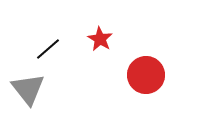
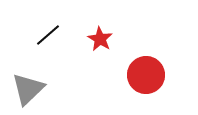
black line: moved 14 px up
gray triangle: rotated 24 degrees clockwise
